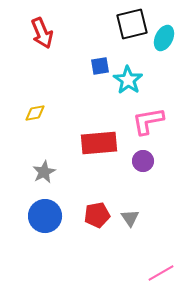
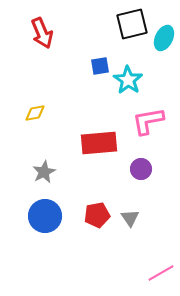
purple circle: moved 2 px left, 8 px down
